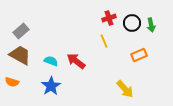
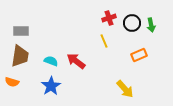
gray rectangle: rotated 42 degrees clockwise
brown trapezoid: moved 1 px down; rotated 70 degrees clockwise
